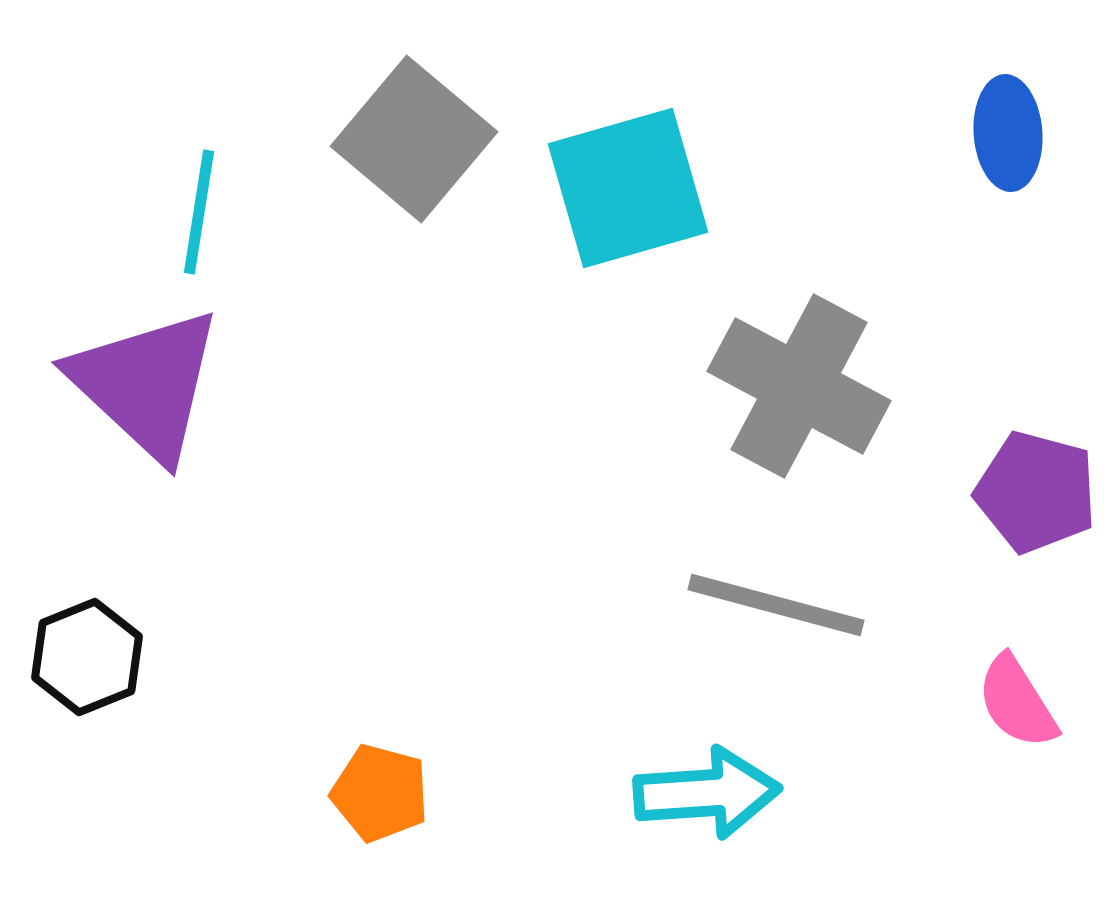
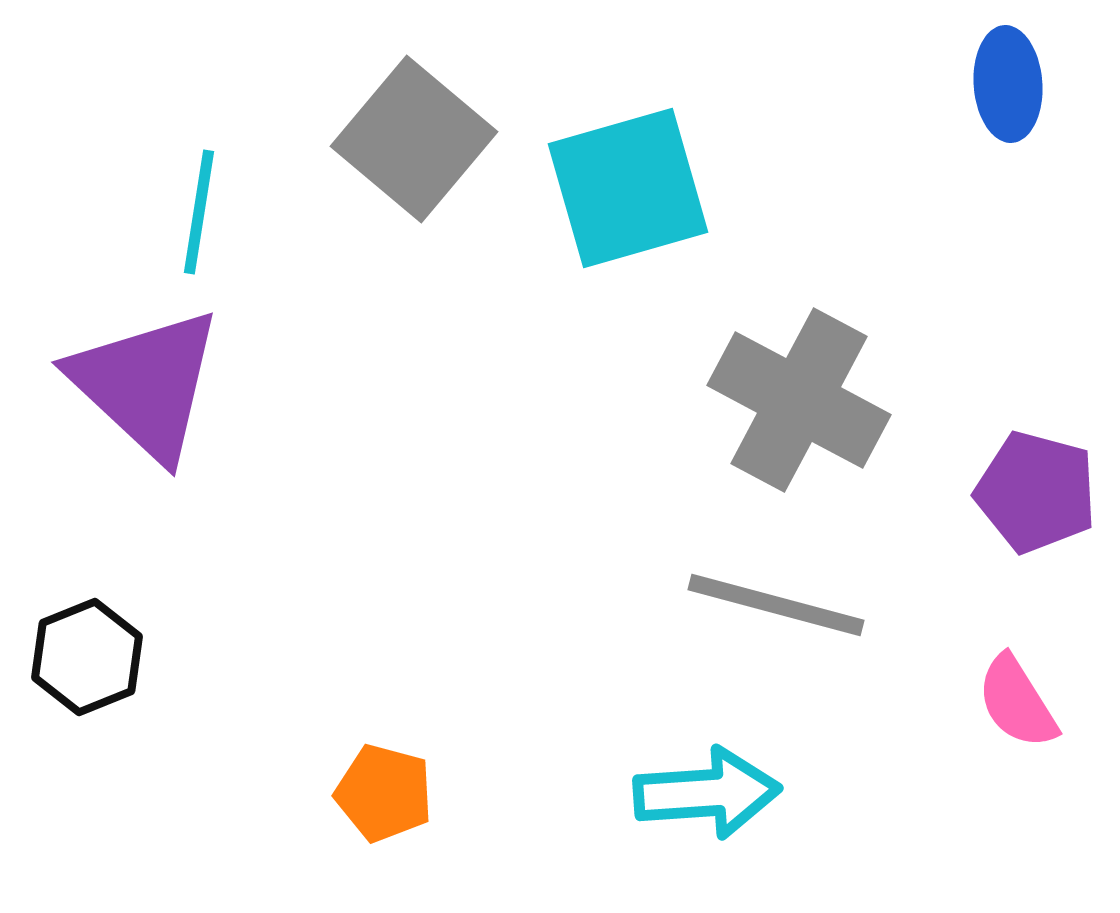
blue ellipse: moved 49 px up
gray cross: moved 14 px down
orange pentagon: moved 4 px right
